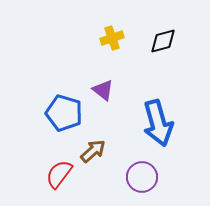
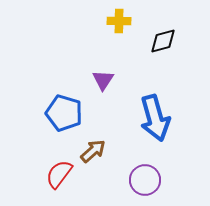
yellow cross: moved 7 px right, 17 px up; rotated 20 degrees clockwise
purple triangle: moved 10 px up; rotated 25 degrees clockwise
blue arrow: moved 3 px left, 5 px up
purple circle: moved 3 px right, 3 px down
